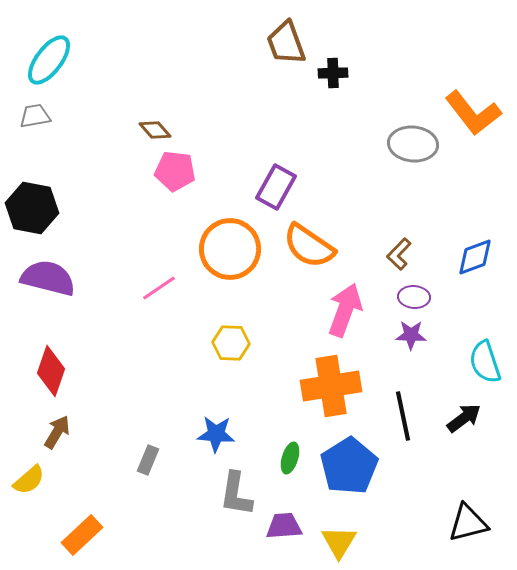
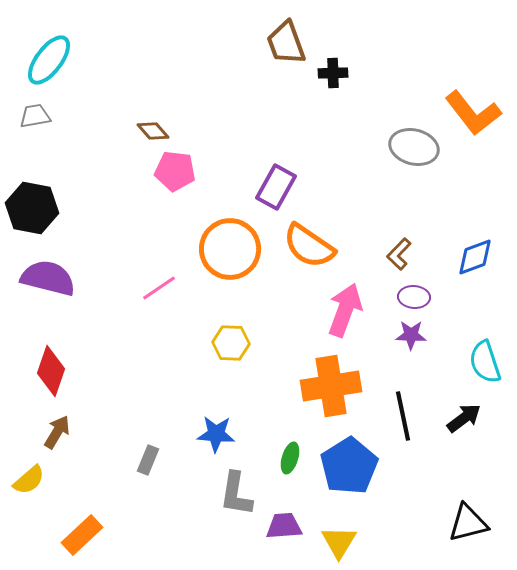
brown diamond: moved 2 px left, 1 px down
gray ellipse: moved 1 px right, 3 px down; rotated 9 degrees clockwise
